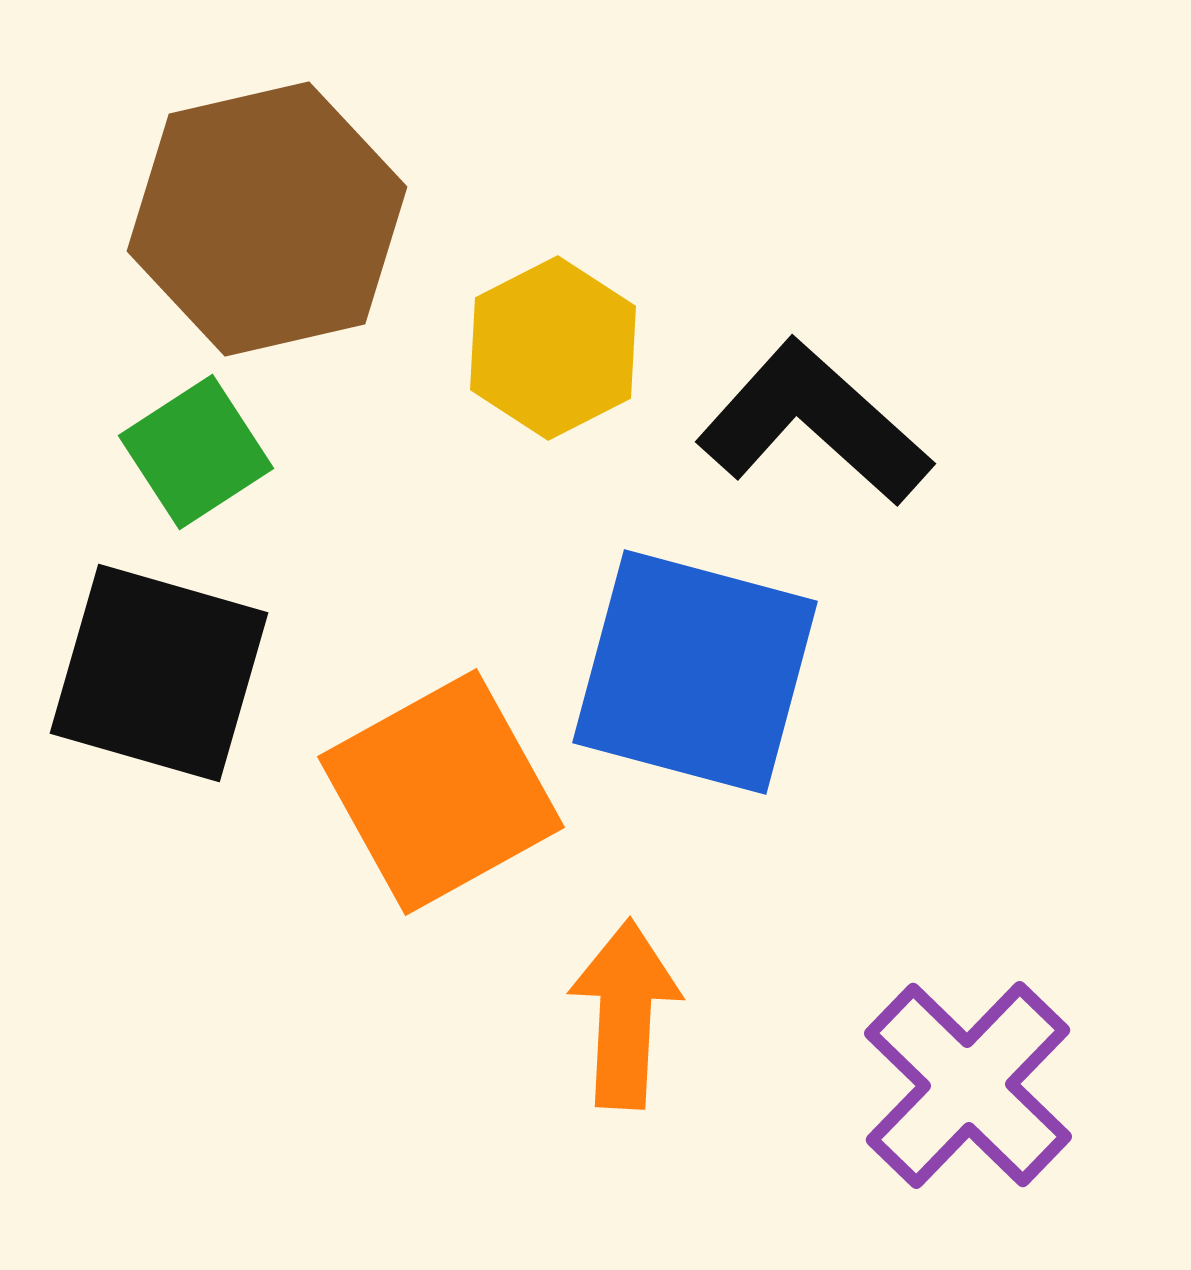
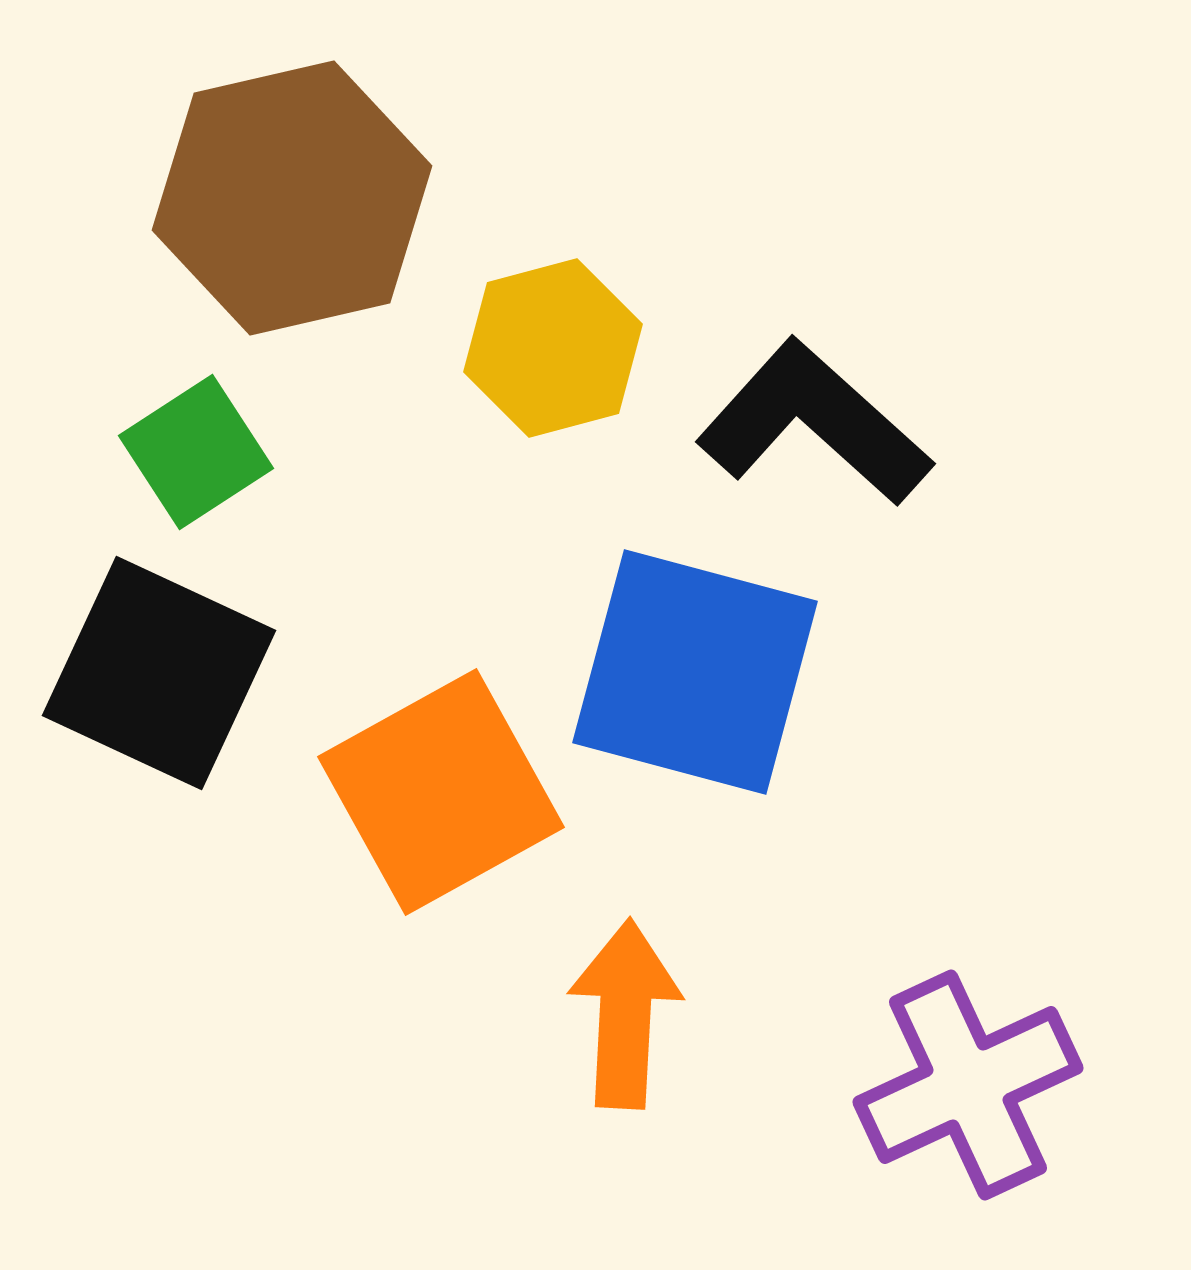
brown hexagon: moved 25 px right, 21 px up
yellow hexagon: rotated 12 degrees clockwise
black square: rotated 9 degrees clockwise
purple cross: rotated 21 degrees clockwise
